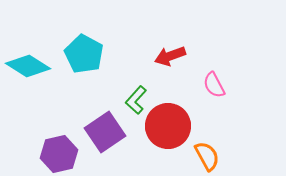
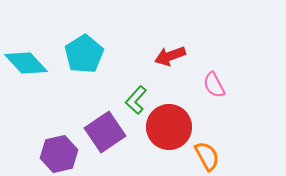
cyan pentagon: rotated 12 degrees clockwise
cyan diamond: moved 2 px left, 3 px up; rotated 15 degrees clockwise
red circle: moved 1 px right, 1 px down
